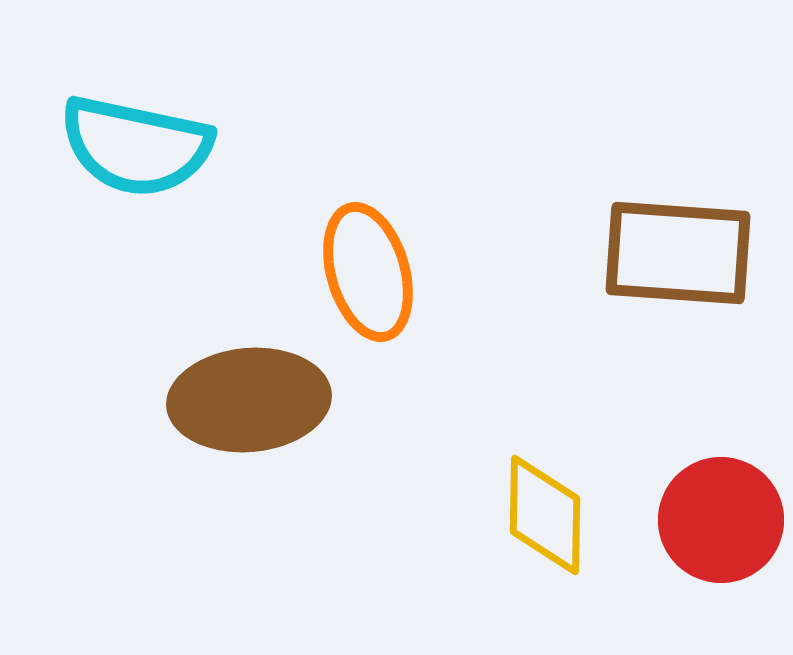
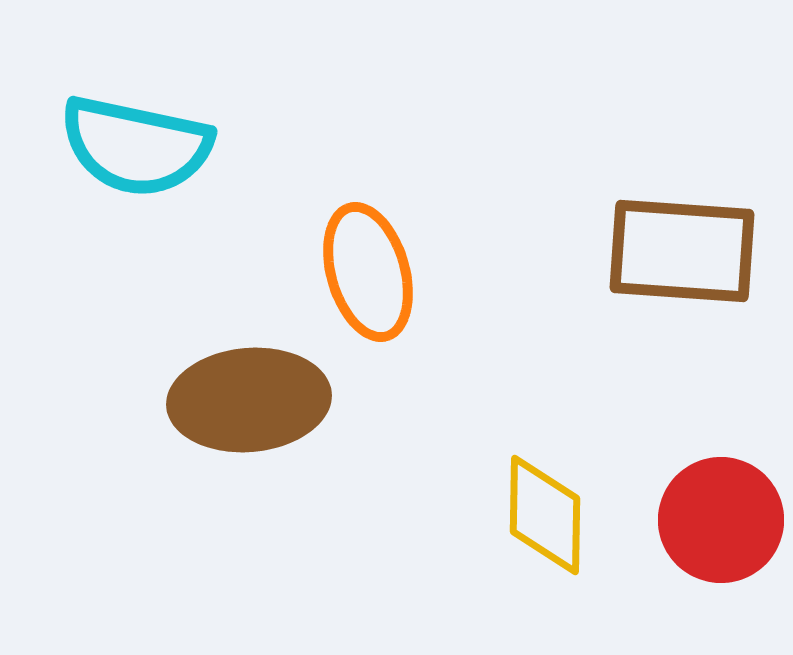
brown rectangle: moved 4 px right, 2 px up
